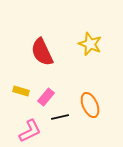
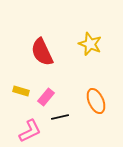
orange ellipse: moved 6 px right, 4 px up
